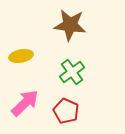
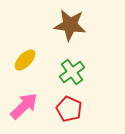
yellow ellipse: moved 4 px right, 4 px down; rotated 35 degrees counterclockwise
pink arrow: moved 1 px left, 3 px down
red pentagon: moved 3 px right, 2 px up
